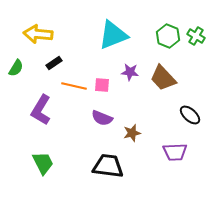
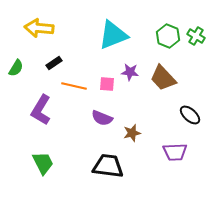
yellow arrow: moved 1 px right, 6 px up
pink square: moved 5 px right, 1 px up
